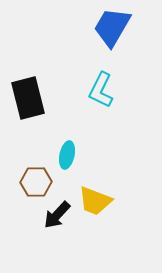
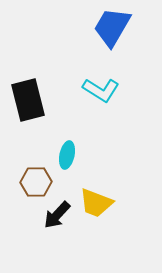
cyan L-shape: rotated 84 degrees counterclockwise
black rectangle: moved 2 px down
yellow trapezoid: moved 1 px right, 2 px down
